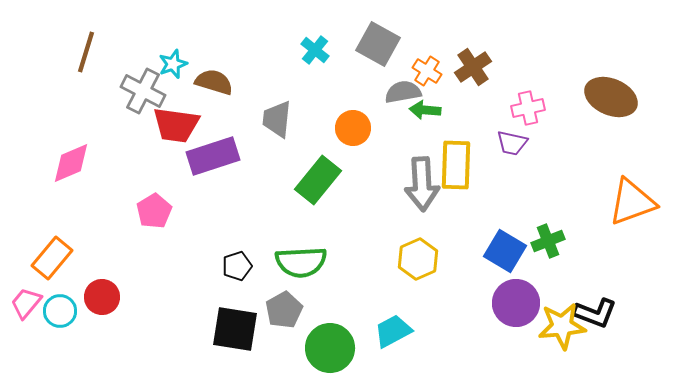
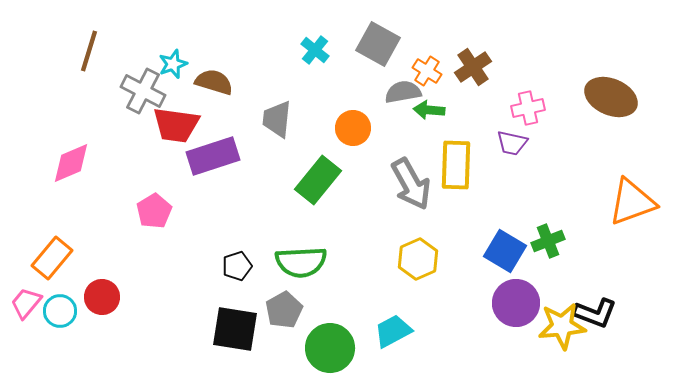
brown line: moved 3 px right, 1 px up
green arrow: moved 4 px right
gray arrow: moved 11 px left; rotated 26 degrees counterclockwise
